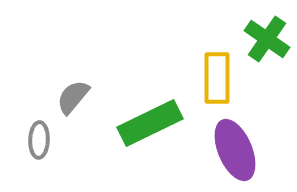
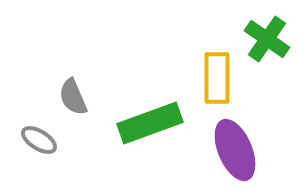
gray semicircle: rotated 63 degrees counterclockwise
green rectangle: rotated 6 degrees clockwise
gray ellipse: rotated 60 degrees counterclockwise
